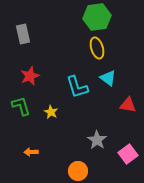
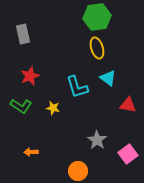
green L-shape: rotated 140 degrees clockwise
yellow star: moved 2 px right, 4 px up; rotated 16 degrees counterclockwise
